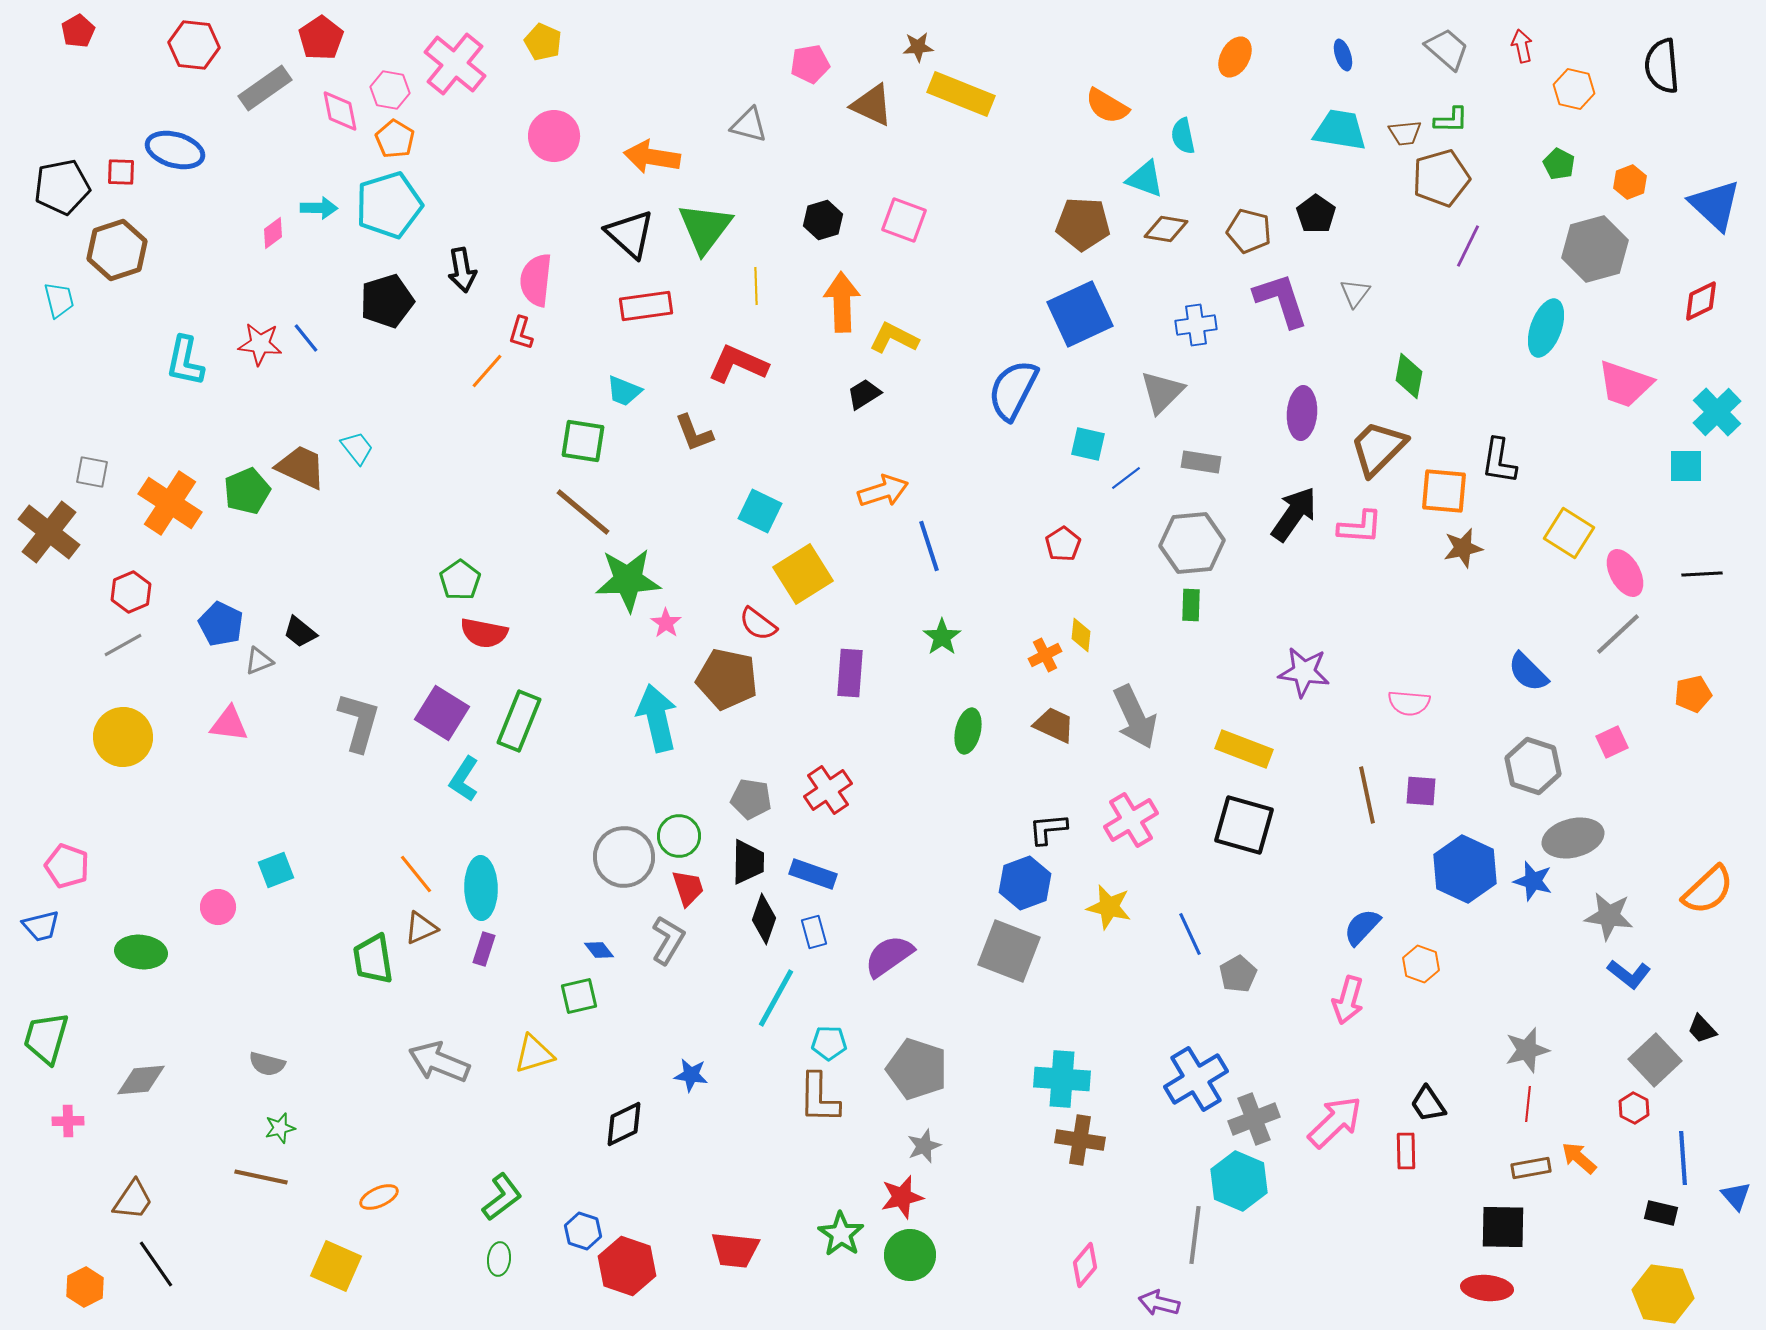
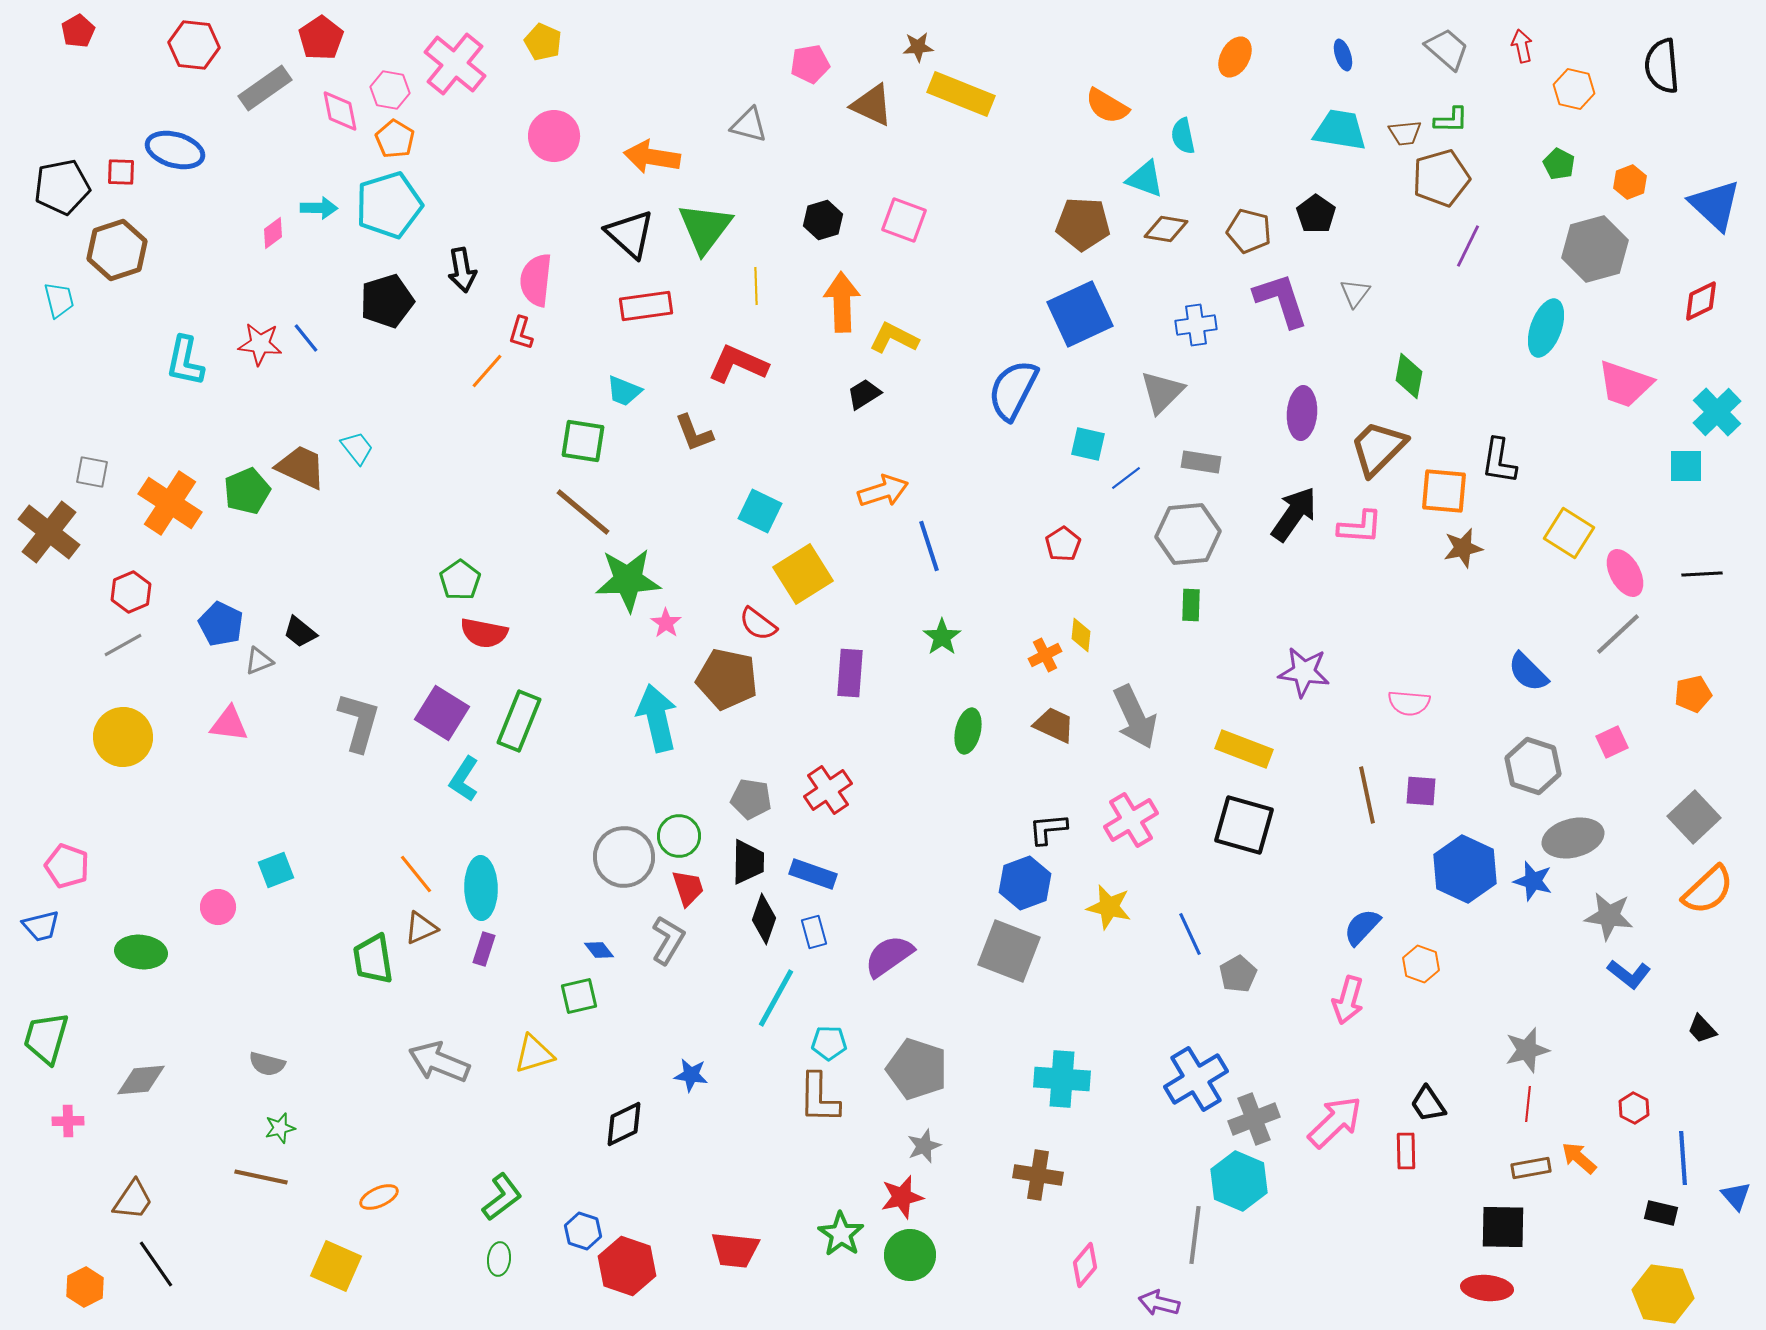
gray hexagon at (1192, 543): moved 4 px left, 9 px up
gray square at (1655, 1060): moved 39 px right, 243 px up
brown cross at (1080, 1140): moved 42 px left, 35 px down
